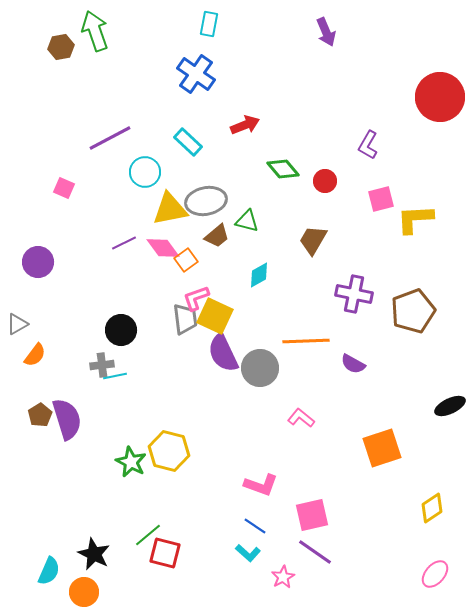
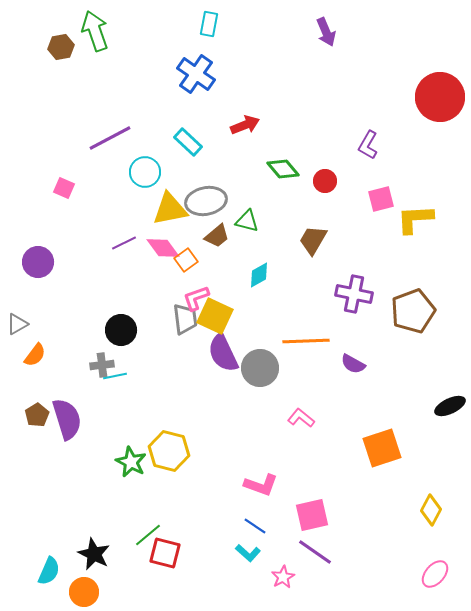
brown pentagon at (40, 415): moved 3 px left
yellow diamond at (432, 508): moved 1 px left, 2 px down; rotated 28 degrees counterclockwise
